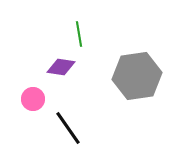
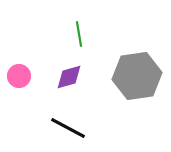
purple diamond: moved 8 px right, 10 px down; rotated 24 degrees counterclockwise
pink circle: moved 14 px left, 23 px up
black line: rotated 27 degrees counterclockwise
